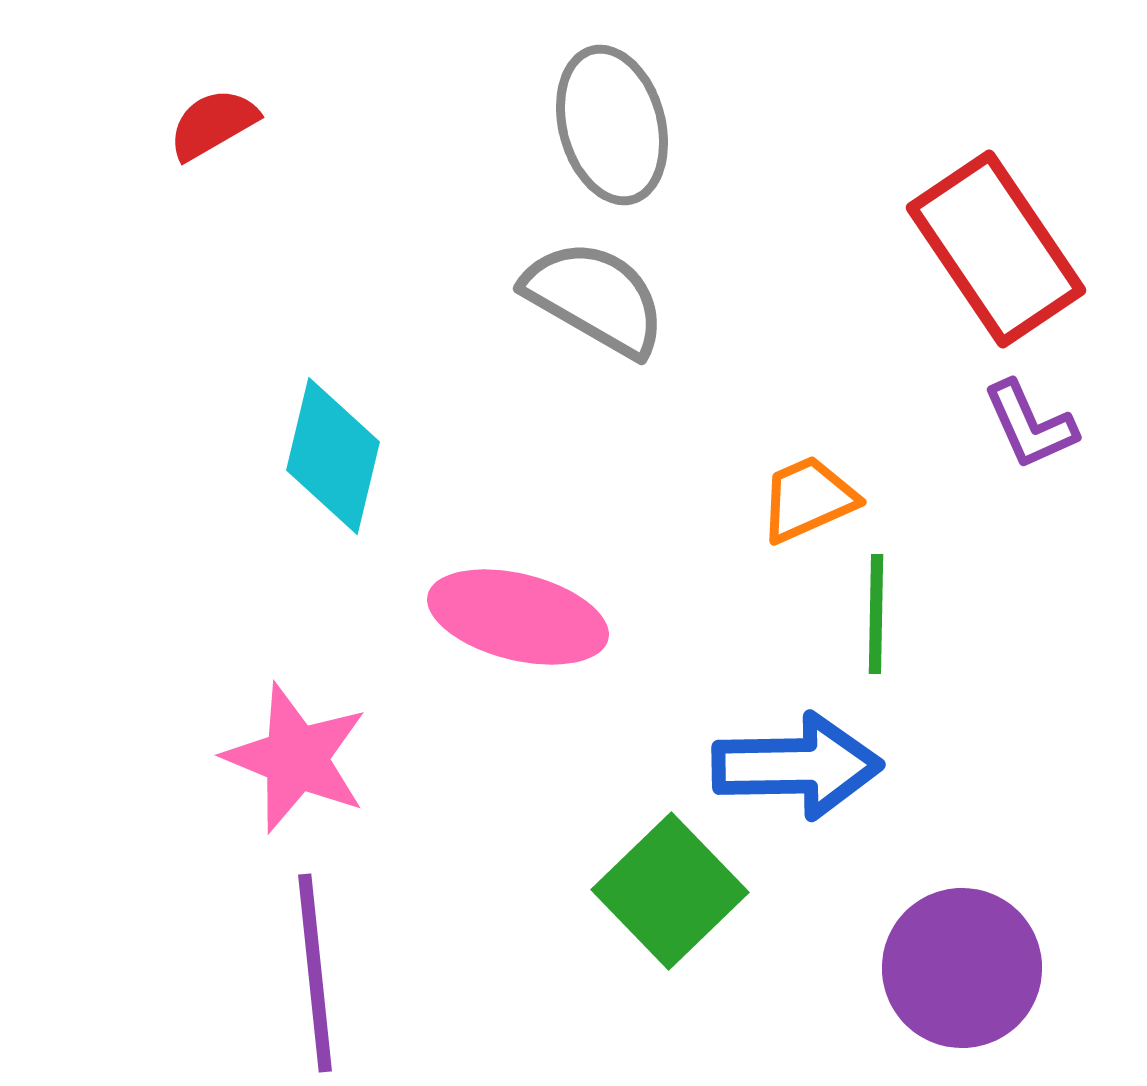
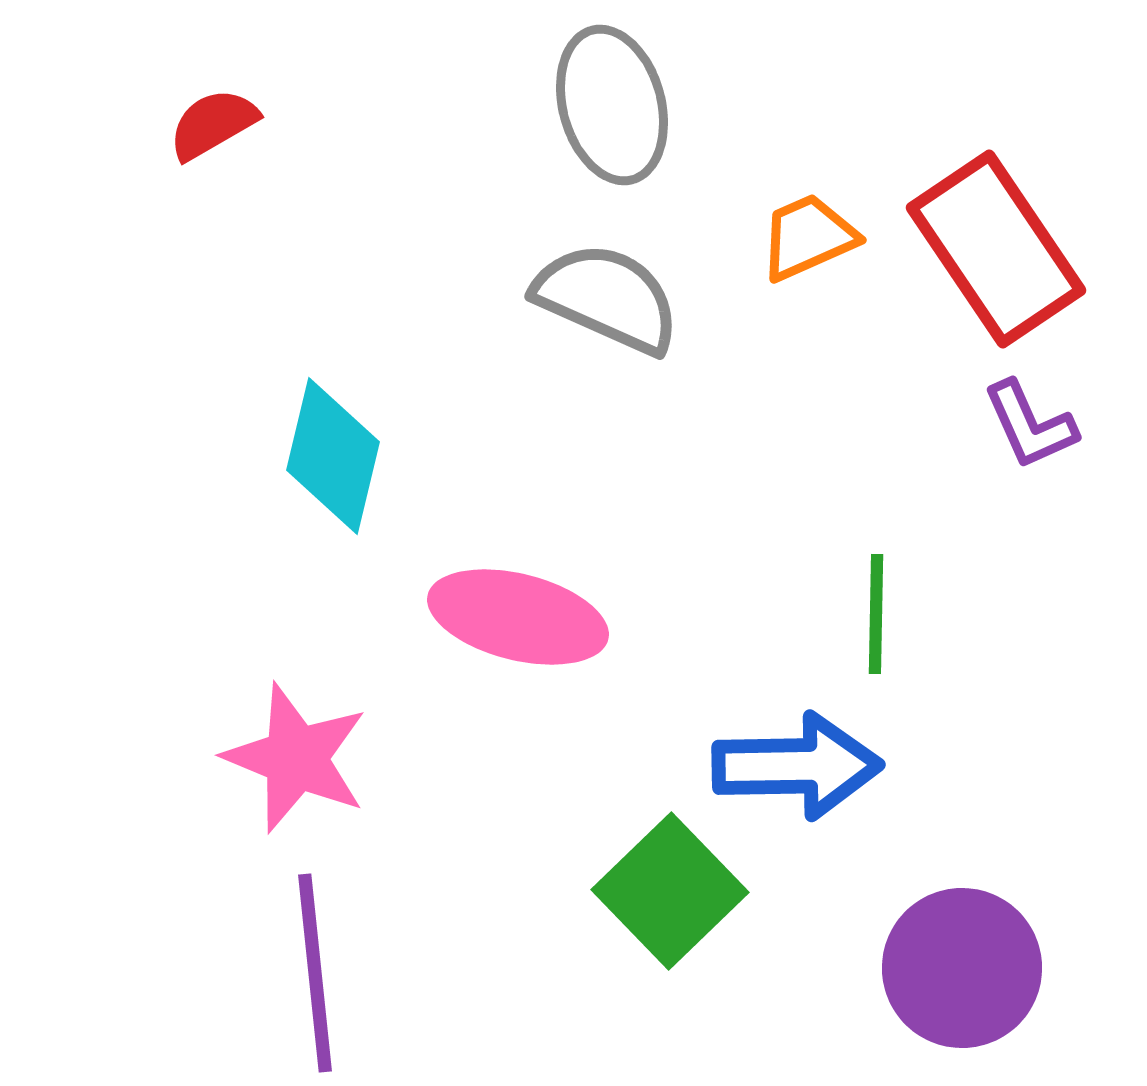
gray ellipse: moved 20 px up
gray semicircle: moved 12 px right; rotated 6 degrees counterclockwise
orange trapezoid: moved 262 px up
